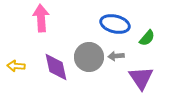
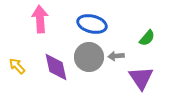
pink arrow: moved 1 px left, 1 px down
blue ellipse: moved 23 px left
yellow arrow: moved 1 px right; rotated 42 degrees clockwise
